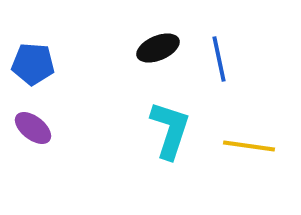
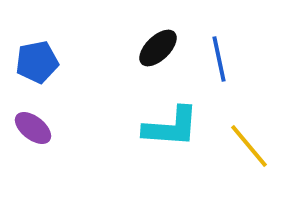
black ellipse: rotated 21 degrees counterclockwise
blue pentagon: moved 4 px right, 2 px up; rotated 15 degrees counterclockwise
cyan L-shape: moved 1 px right, 3 px up; rotated 76 degrees clockwise
yellow line: rotated 42 degrees clockwise
